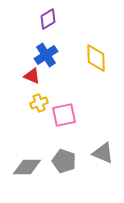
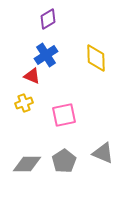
yellow cross: moved 15 px left
gray pentagon: rotated 20 degrees clockwise
gray diamond: moved 3 px up
